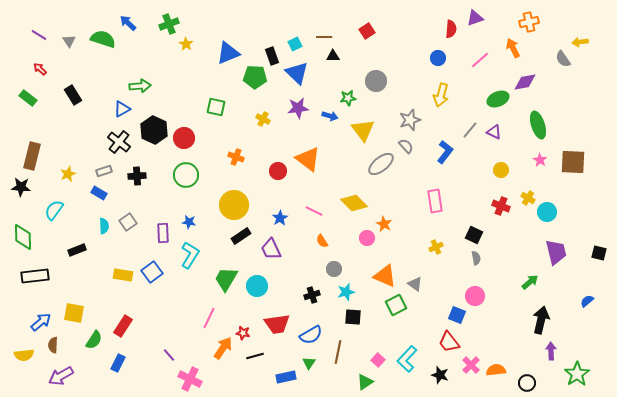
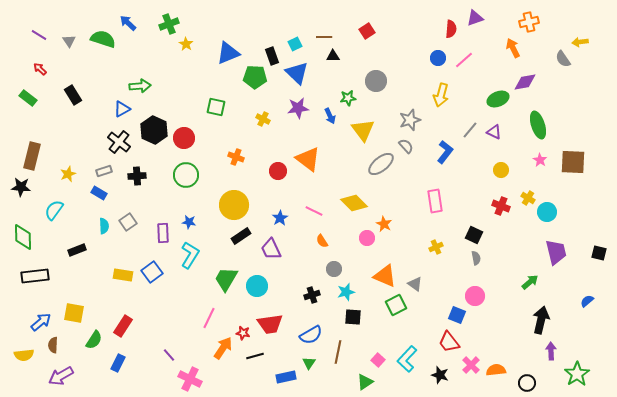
pink line at (480, 60): moved 16 px left
blue arrow at (330, 116): rotated 49 degrees clockwise
red trapezoid at (277, 324): moved 7 px left
